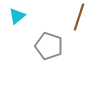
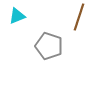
cyan triangle: rotated 18 degrees clockwise
